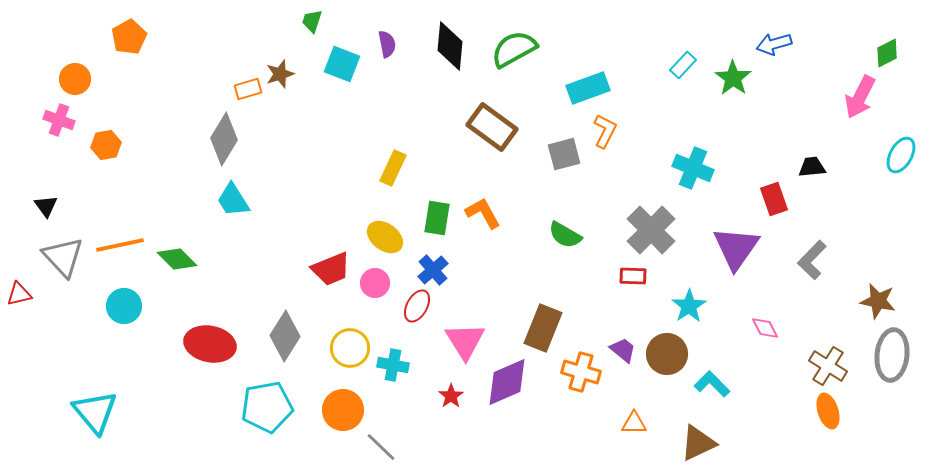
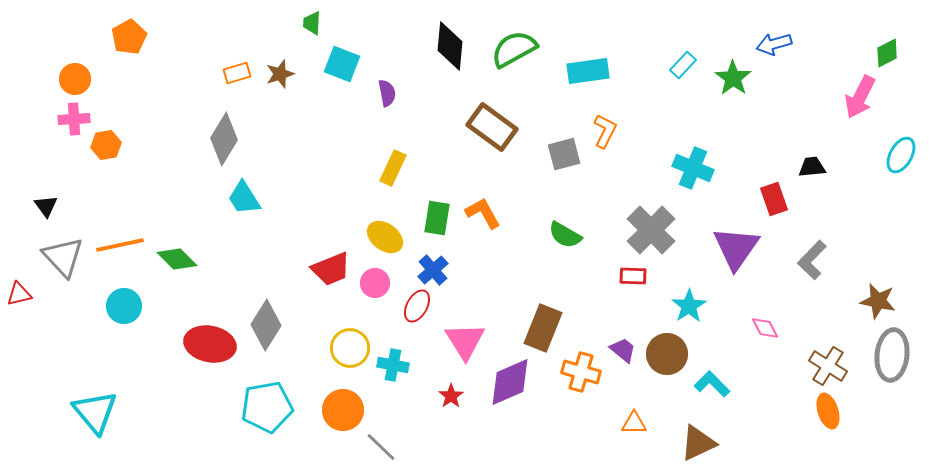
green trapezoid at (312, 21): moved 2 px down; rotated 15 degrees counterclockwise
purple semicircle at (387, 44): moved 49 px down
cyan rectangle at (588, 88): moved 17 px up; rotated 12 degrees clockwise
orange rectangle at (248, 89): moved 11 px left, 16 px up
pink cross at (59, 120): moved 15 px right, 1 px up; rotated 24 degrees counterclockwise
cyan trapezoid at (233, 200): moved 11 px right, 2 px up
gray diamond at (285, 336): moved 19 px left, 11 px up
purple diamond at (507, 382): moved 3 px right
